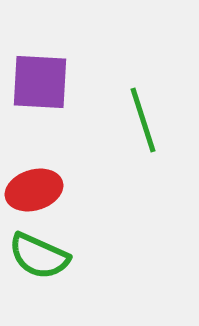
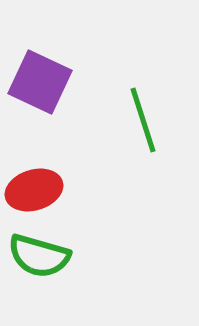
purple square: rotated 22 degrees clockwise
green semicircle: rotated 8 degrees counterclockwise
